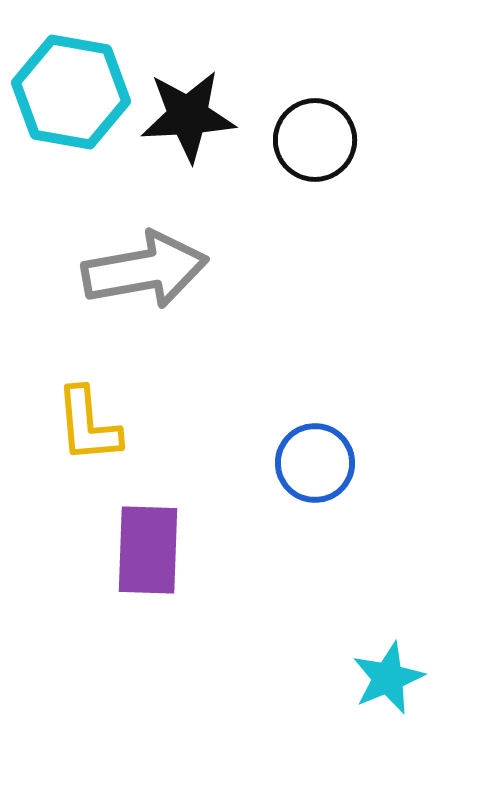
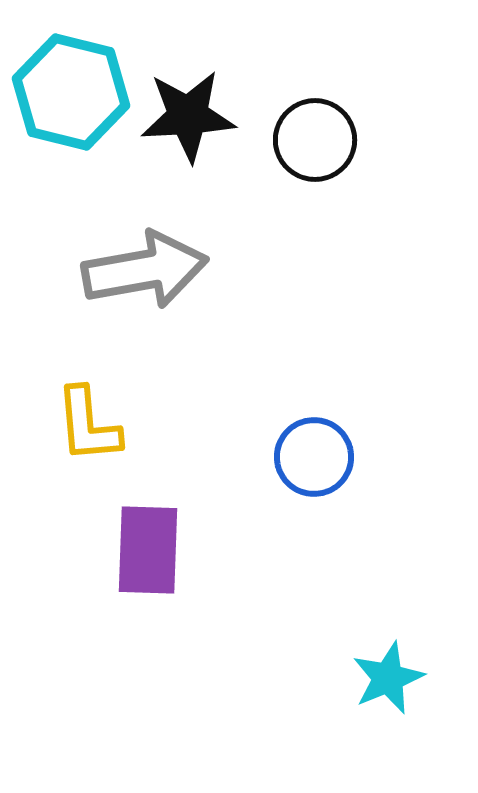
cyan hexagon: rotated 4 degrees clockwise
blue circle: moved 1 px left, 6 px up
